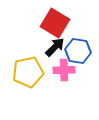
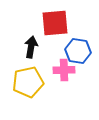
red square: rotated 36 degrees counterclockwise
black arrow: moved 24 px left; rotated 35 degrees counterclockwise
yellow pentagon: moved 10 px down
